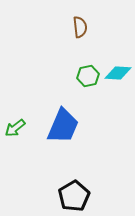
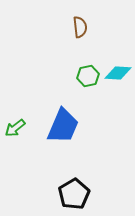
black pentagon: moved 2 px up
